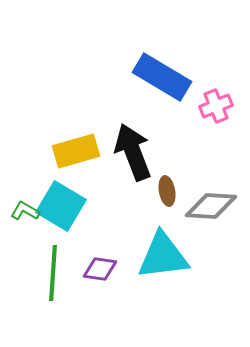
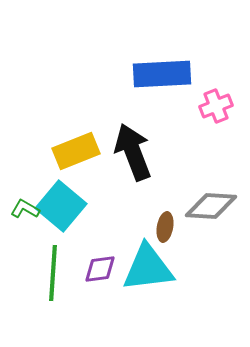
blue rectangle: moved 3 px up; rotated 34 degrees counterclockwise
yellow rectangle: rotated 6 degrees counterclockwise
brown ellipse: moved 2 px left, 36 px down; rotated 20 degrees clockwise
cyan square: rotated 9 degrees clockwise
green L-shape: moved 2 px up
cyan triangle: moved 15 px left, 12 px down
purple diamond: rotated 16 degrees counterclockwise
